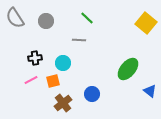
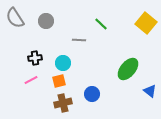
green line: moved 14 px right, 6 px down
orange square: moved 6 px right
brown cross: rotated 24 degrees clockwise
